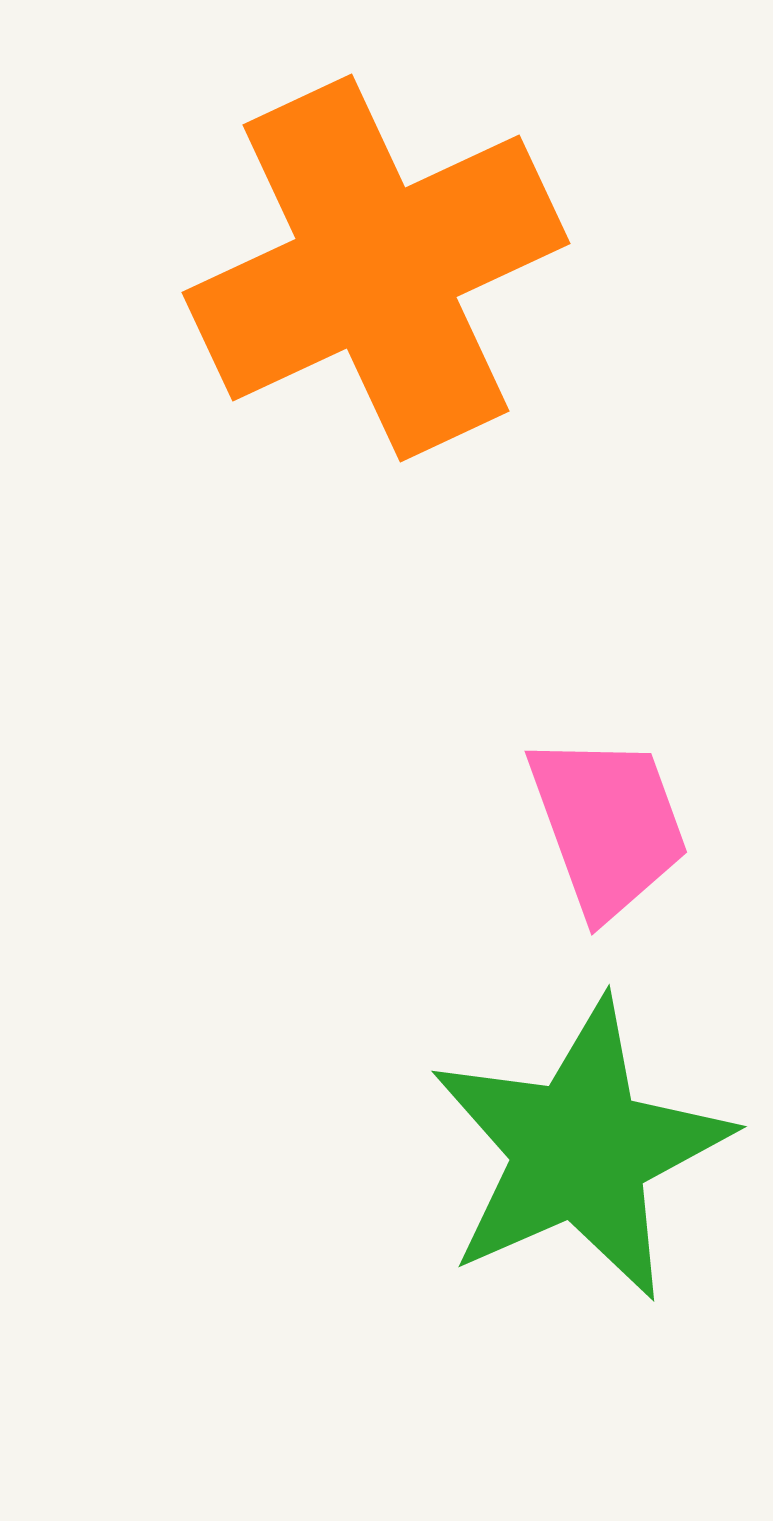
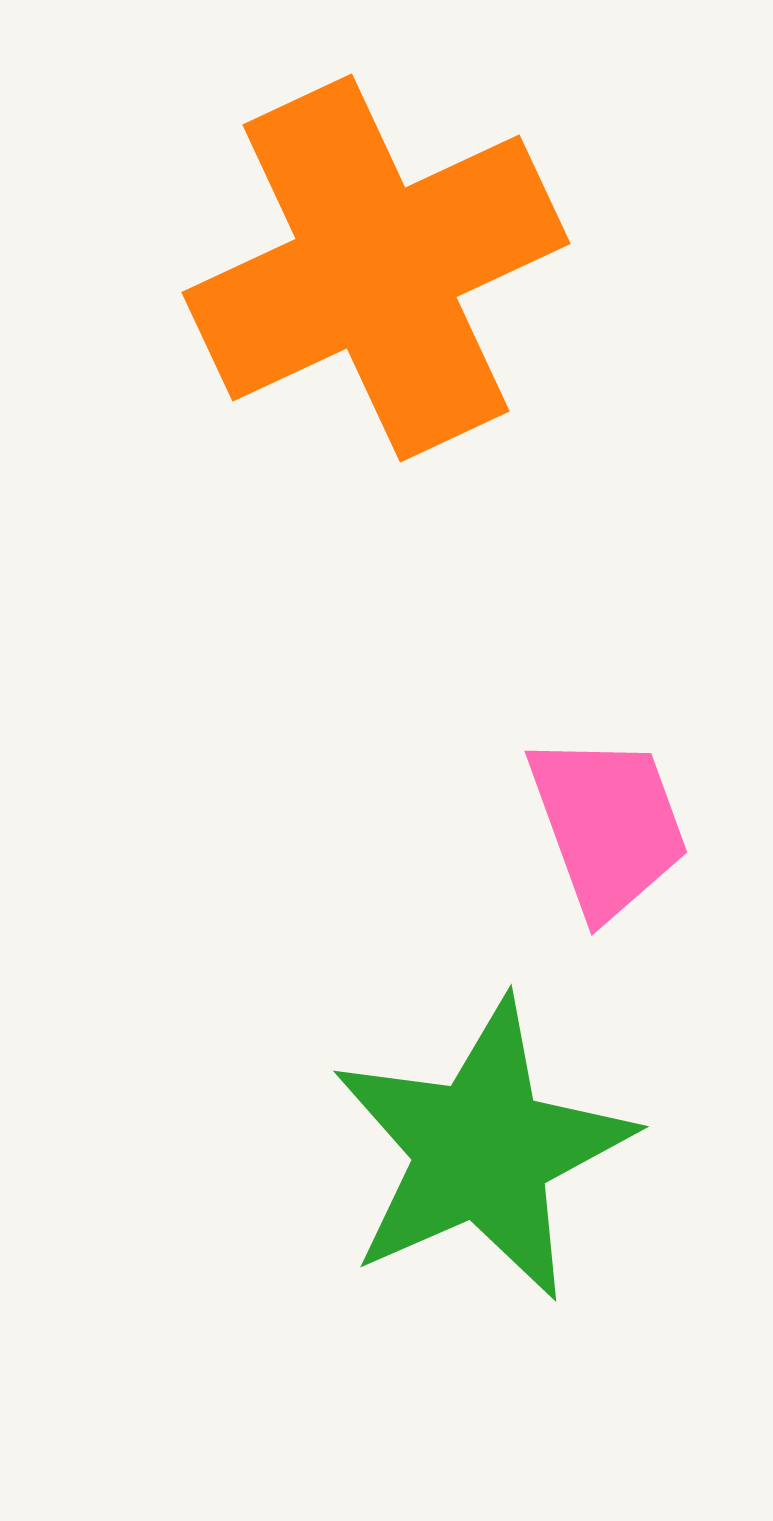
green star: moved 98 px left
